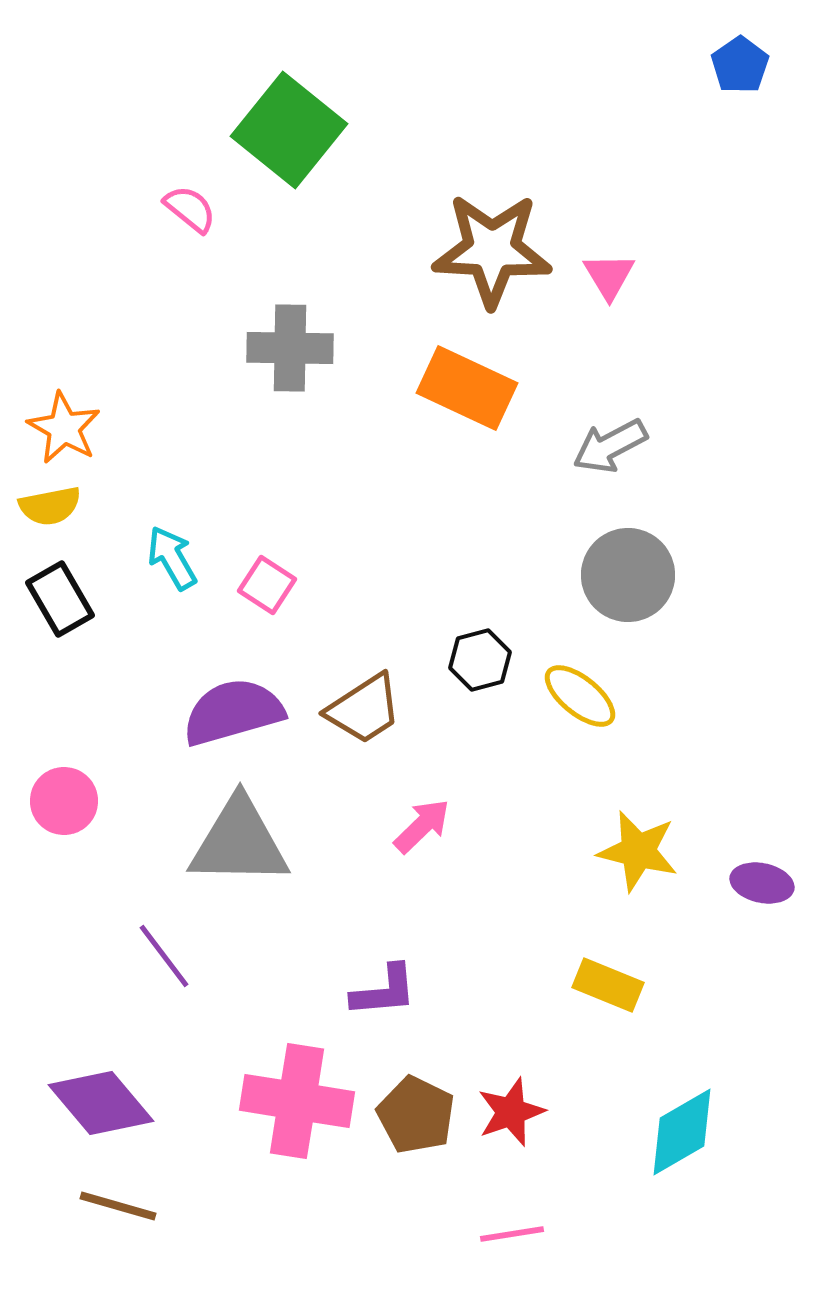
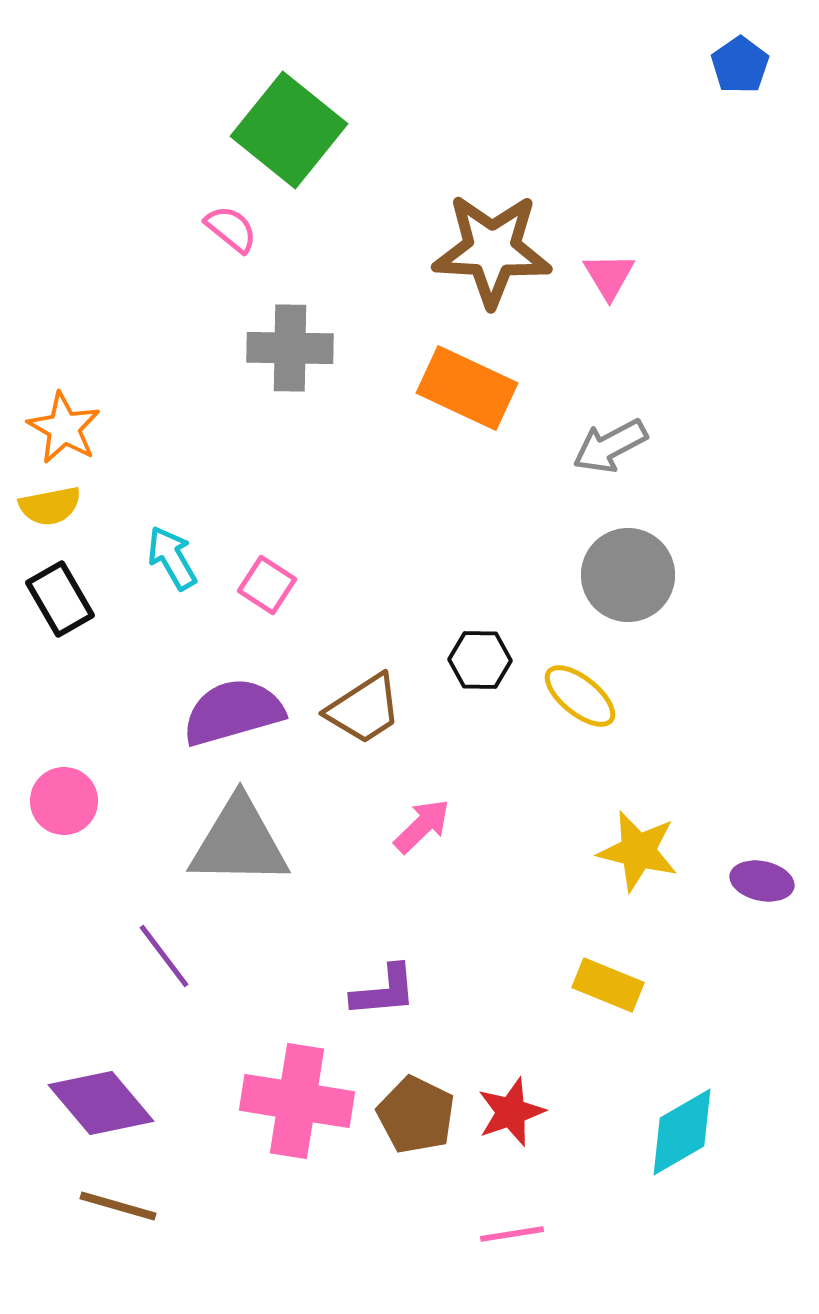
pink semicircle: moved 41 px right, 20 px down
black hexagon: rotated 16 degrees clockwise
purple ellipse: moved 2 px up
